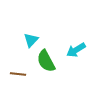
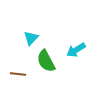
cyan triangle: moved 2 px up
